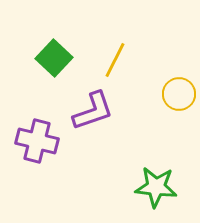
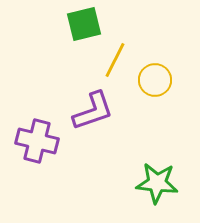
green square: moved 30 px right, 34 px up; rotated 33 degrees clockwise
yellow circle: moved 24 px left, 14 px up
green star: moved 1 px right, 4 px up
